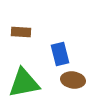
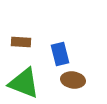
brown rectangle: moved 10 px down
green triangle: rotated 32 degrees clockwise
